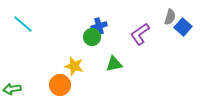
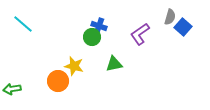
blue cross: rotated 35 degrees clockwise
orange circle: moved 2 px left, 4 px up
